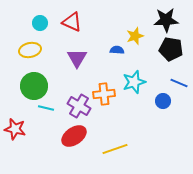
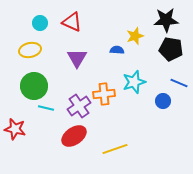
purple cross: rotated 25 degrees clockwise
